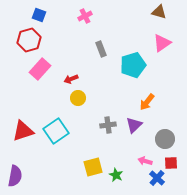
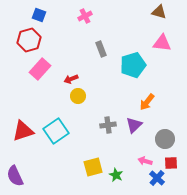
pink triangle: rotated 42 degrees clockwise
yellow circle: moved 2 px up
purple semicircle: rotated 145 degrees clockwise
